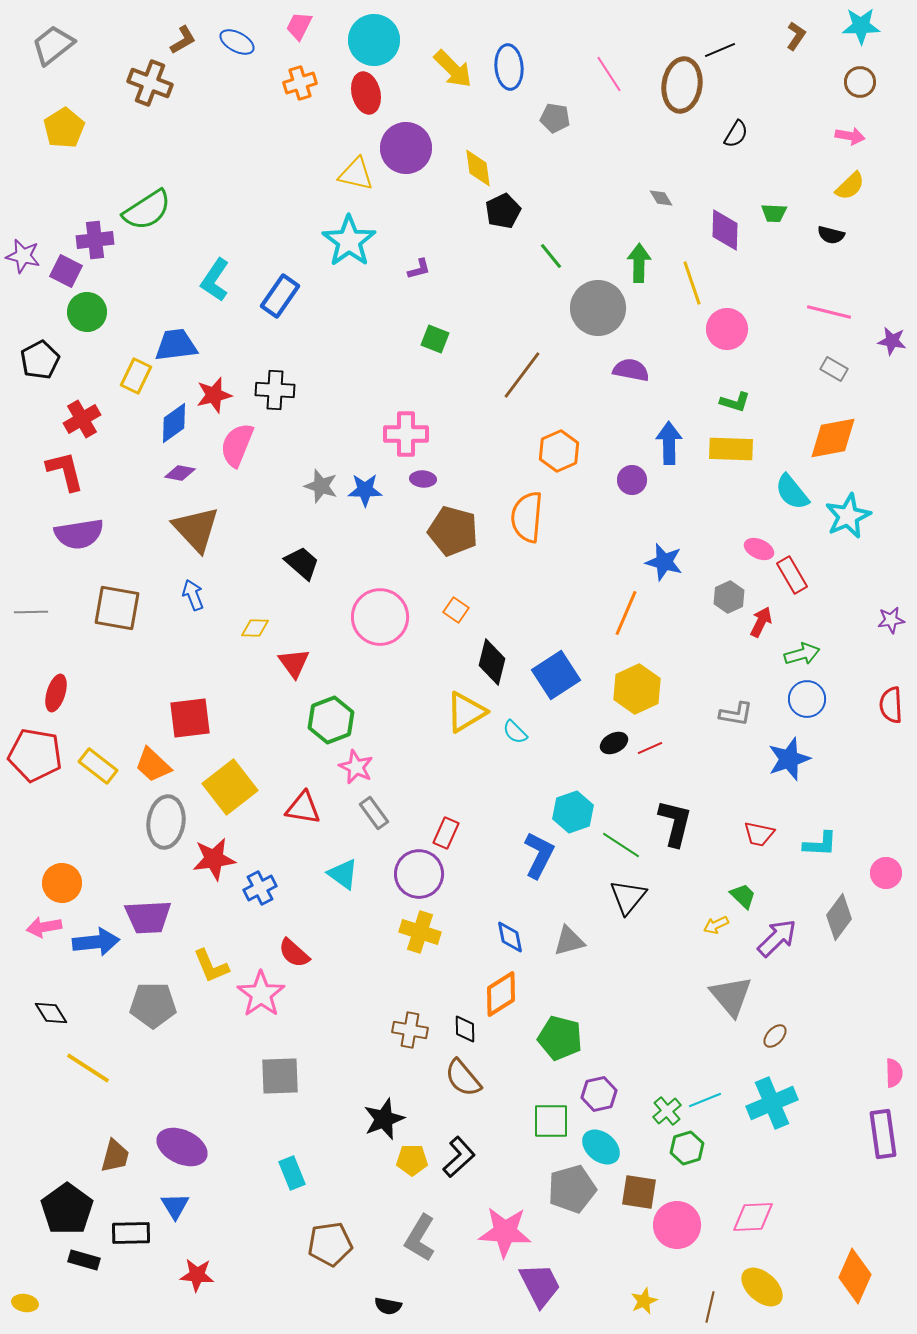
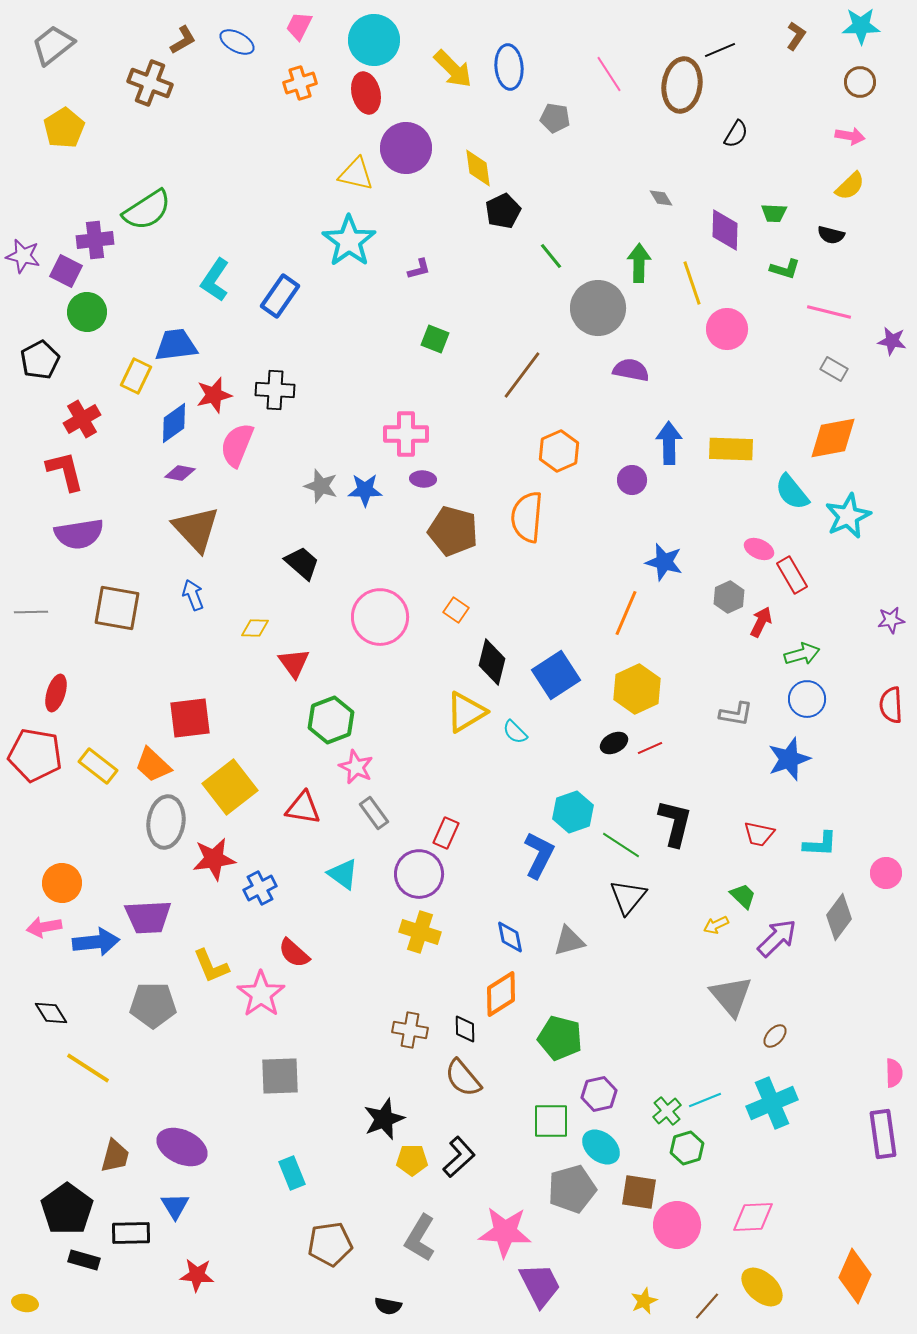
green L-shape at (735, 402): moved 50 px right, 133 px up
brown line at (710, 1307): moved 3 px left, 1 px up; rotated 28 degrees clockwise
